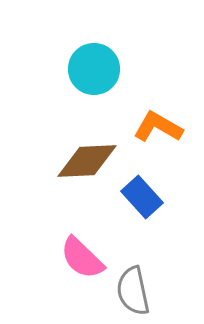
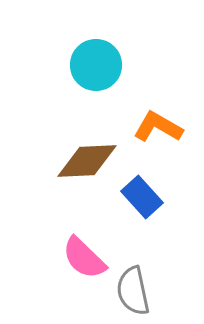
cyan circle: moved 2 px right, 4 px up
pink semicircle: moved 2 px right
